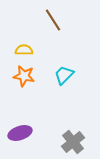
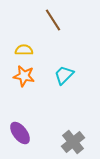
purple ellipse: rotated 70 degrees clockwise
